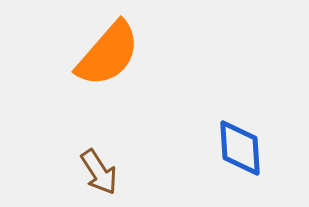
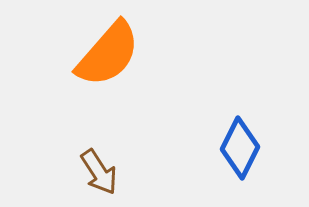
blue diamond: rotated 30 degrees clockwise
